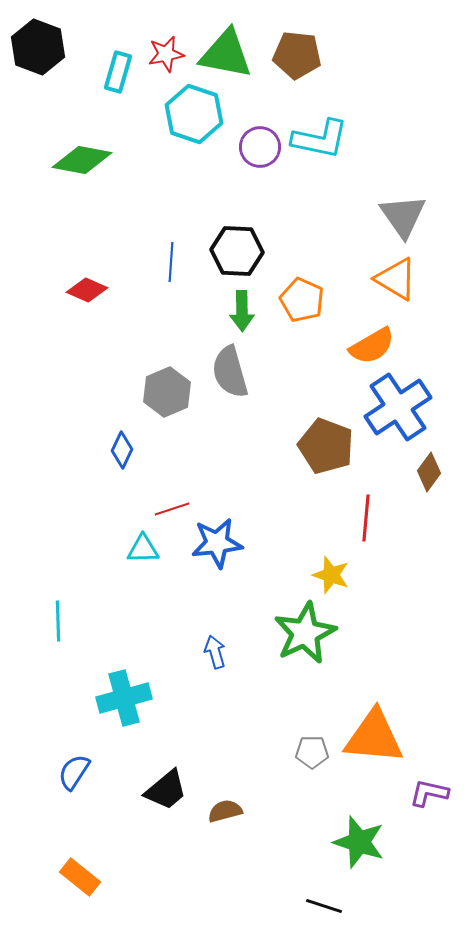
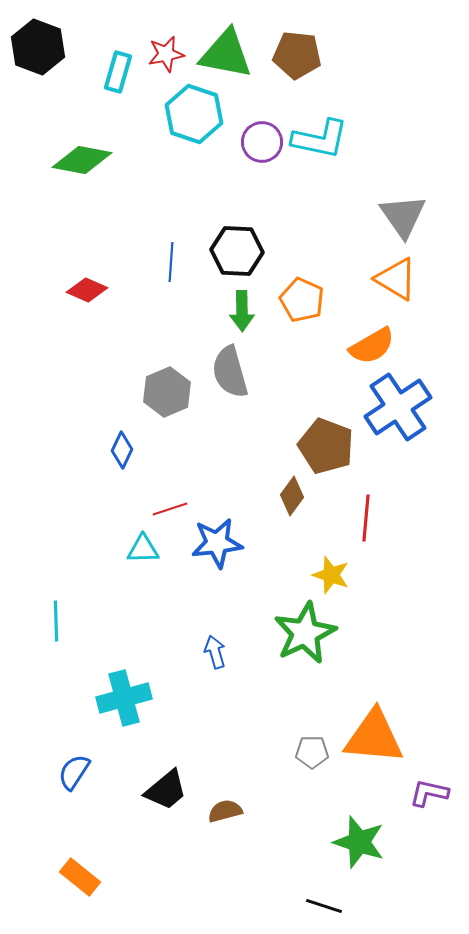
purple circle at (260, 147): moved 2 px right, 5 px up
brown diamond at (429, 472): moved 137 px left, 24 px down
red line at (172, 509): moved 2 px left
cyan line at (58, 621): moved 2 px left
